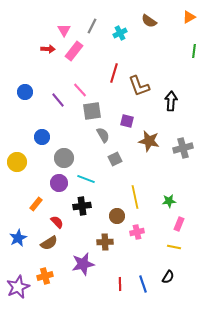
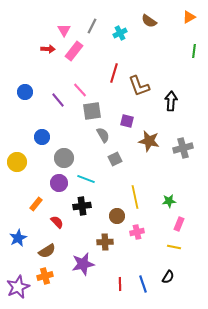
brown semicircle at (49, 243): moved 2 px left, 8 px down
